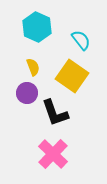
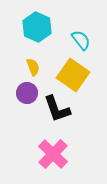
yellow square: moved 1 px right, 1 px up
black L-shape: moved 2 px right, 4 px up
